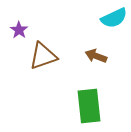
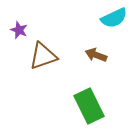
purple star: rotated 12 degrees counterclockwise
brown arrow: moved 1 px up
green rectangle: rotated 20 degrees counterclockwise
